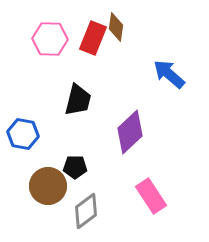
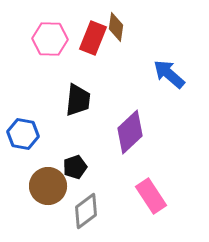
black trapezoid: rotated 8 degrees counterclockwise
black pentagon: rotated 20 degrees counterclockwise
